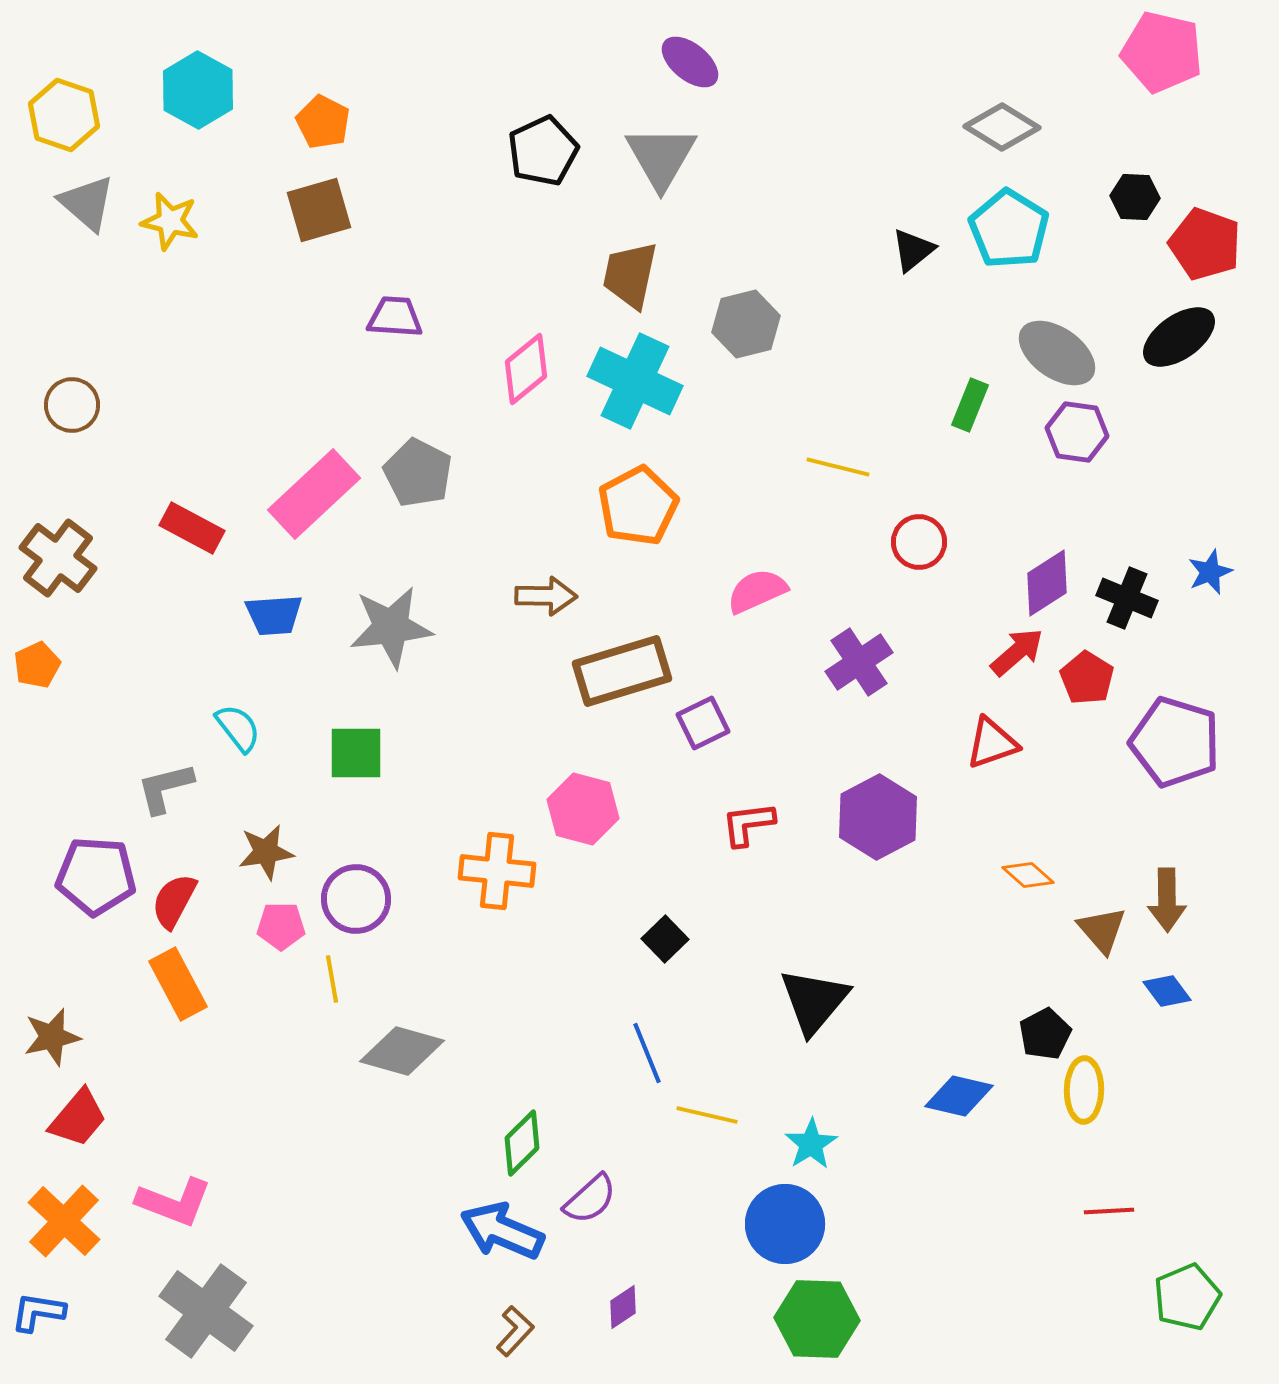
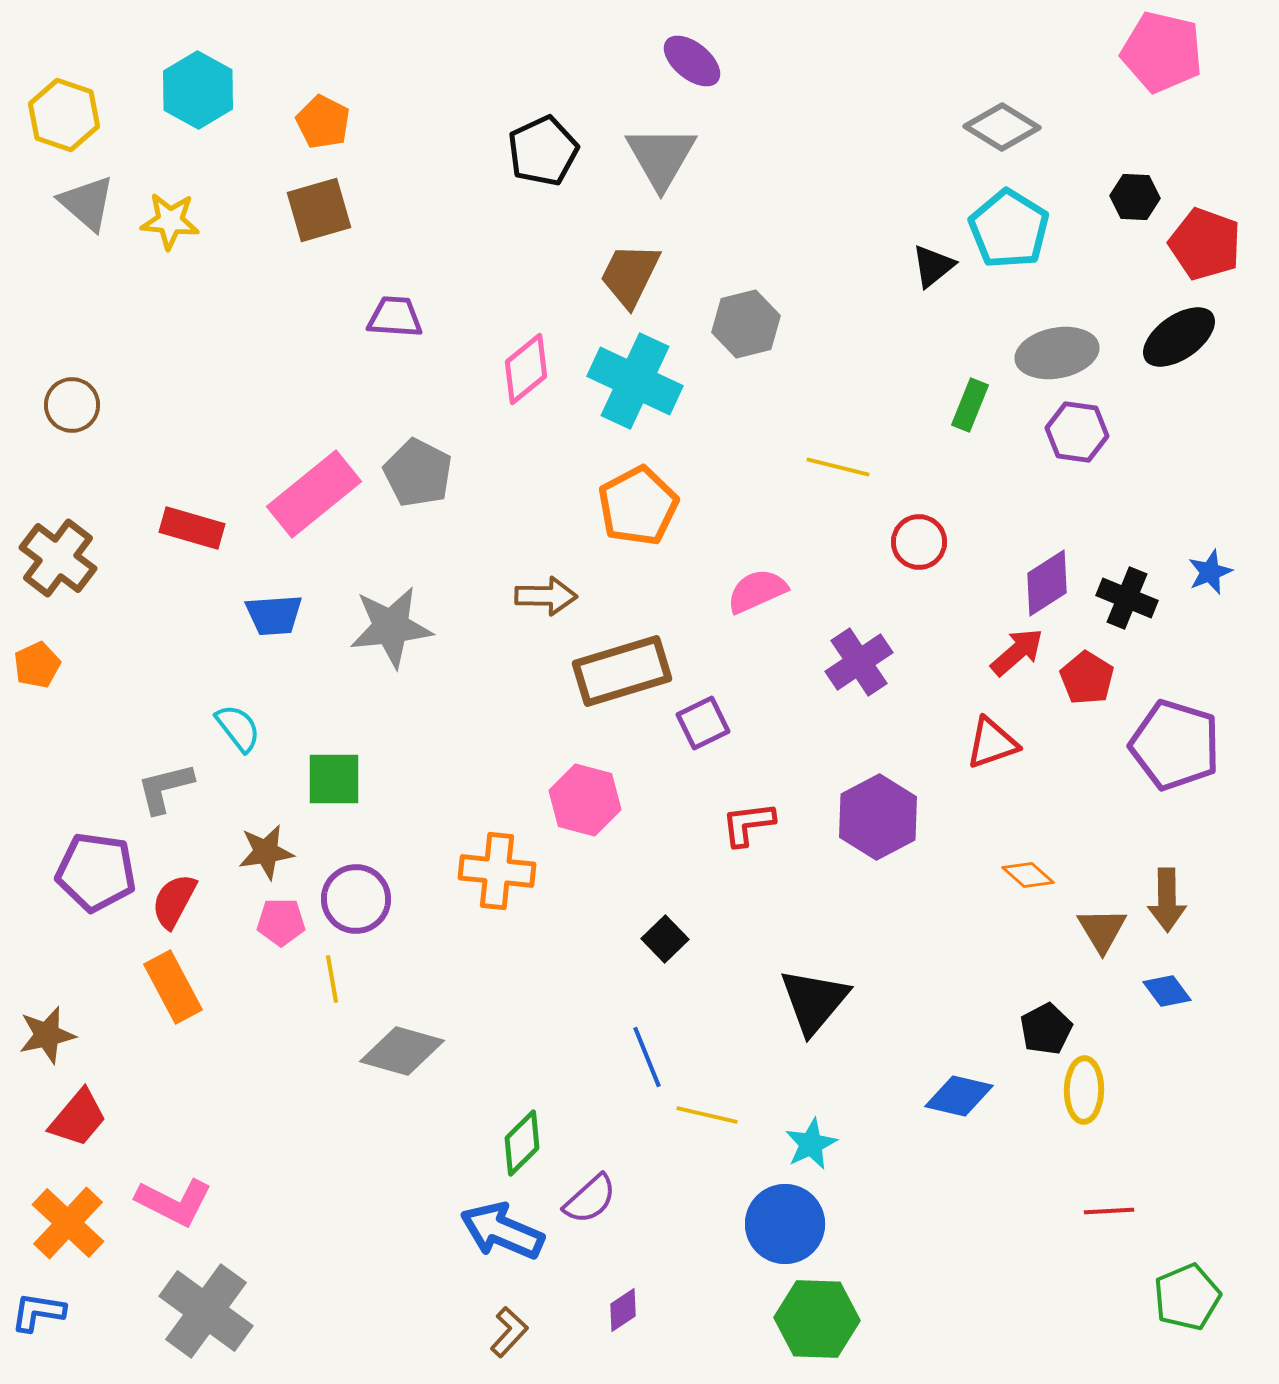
purple ellipse at (690, 62): moved 2 px right, 1 px up
yellow star at (170, 221): rotated 8 degrees counterclockwise
black triangle at (913, 250): moved 20 px right, 16 px down
brown trapezoid at (630, 275): rotated 14 degrees clockwise
gray ellipse at (1057, 353): rotated 46 degrees counterclockwise
pink rectangle at (314, 494): rotated 4 degrees clockwise
red rectangle at (192, 528): rotated 12 degrees counterclockwise
purple pentagon at (1175, 742): moved 3 px down
green square at (356, 753): moved 22 px left, 26 px down
pink hexagon at (583, 809): moved 2 px right, 9 px up
purple pentagon at (96, 876): moved 4 px up; rotated 4 degrees clockwise
pink pentagon at (281, 926): moved 4 px up
brown triangle at (1102, 930): rotated 10 degrees clockwise
orange rectangle at (178, 984): moved 5 px left, 3 px down
black pentagon at (1045, 1034): moved 1 px right, 5 px up
brown star at (52, 1037): moved 5 px left, 2 px up
blue line at (647, 1053): moved 4 px down
cyan star at (811, 1144): rotated 6 degrees clockwise
pink L-shape at (174, 1202): rotated 6 degrees clockwise
orange cross at (64, 1221): moved 4 px right, 2 px down
purple diamond at (623, 1307): moved 3 px down
brown L-shape at (515, 1331): moved 6 px left, 1 px down
